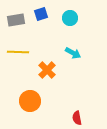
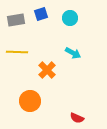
yellow line: moved 1 px left
red semicircle: rotated 56 degrees counterclockwise
